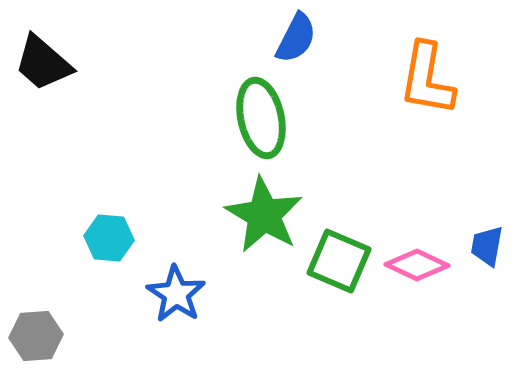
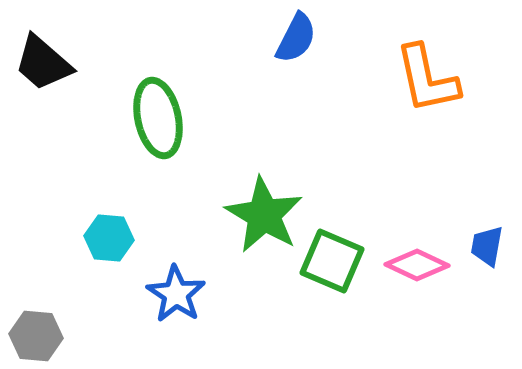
orange L-shape: rotated 22 degrees counterclockwise
green ellipse: moved 103 px left
green square: moved 7 px left
gray hexagon: rotated 9 degrees clockwise
